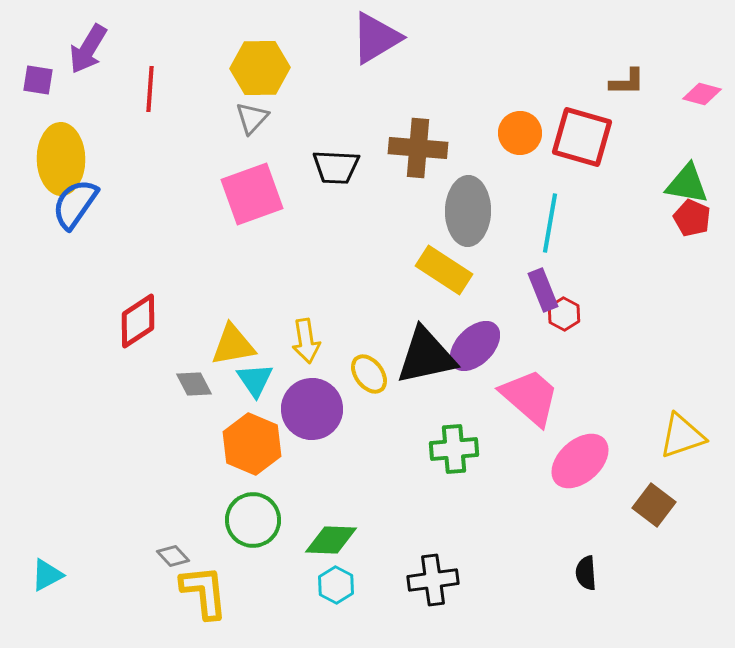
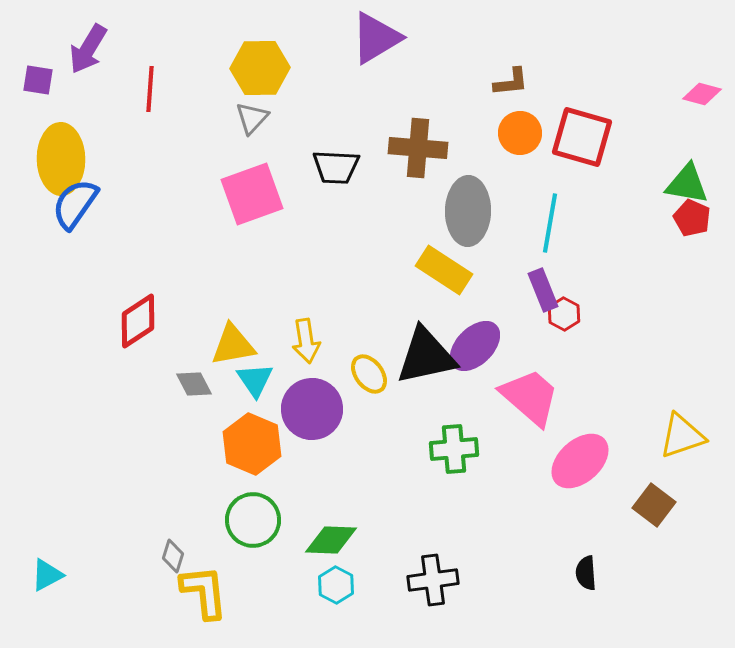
brown L-shape at (627, 82): moved 116 px left; rotated 6 degrees counterclockwise
gray diamond at (173, 556): rotated 60 degrees clockwise
